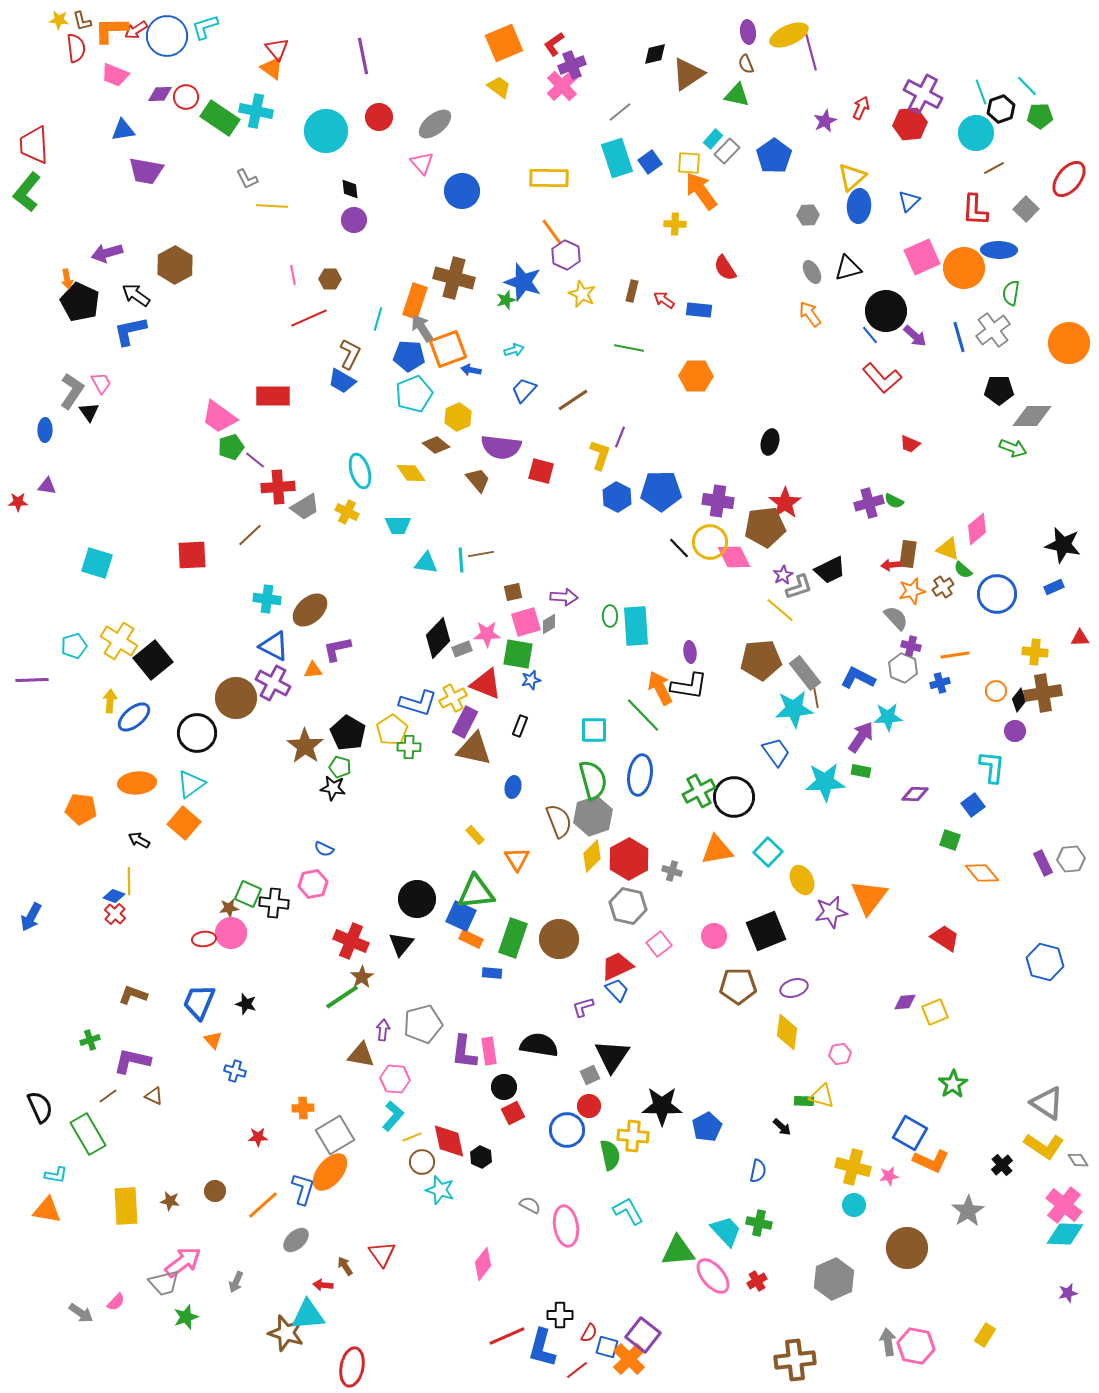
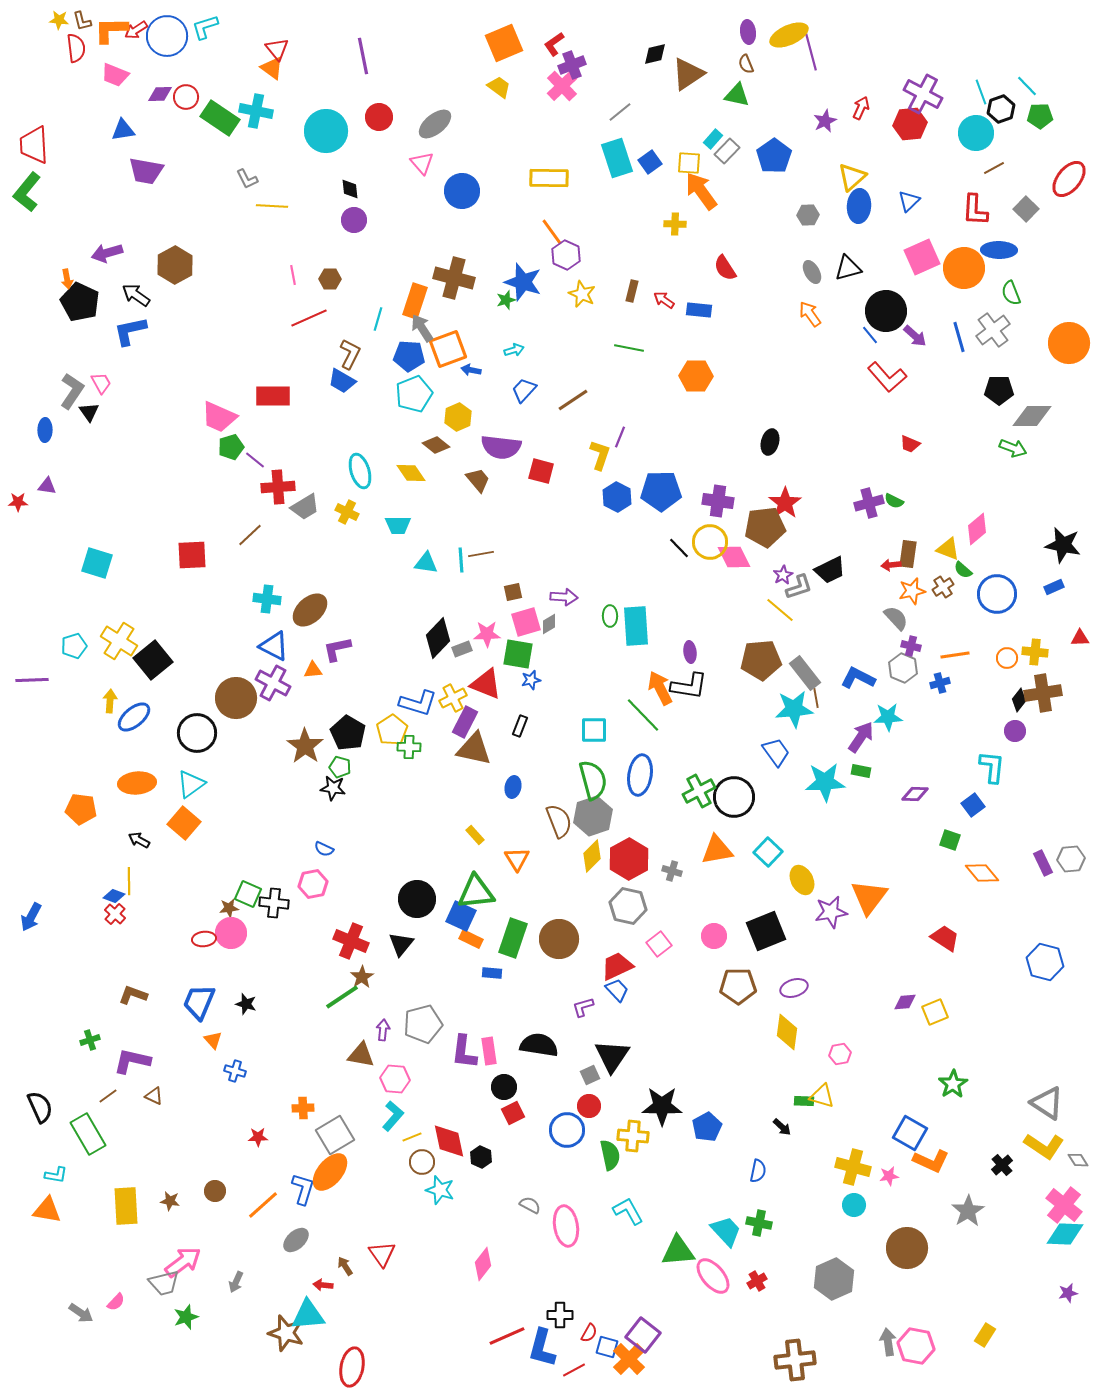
green semicircle at (1011, 293): rotated 30 degrees counterclockwise
red L-shape at (882, 378): moved 5 px right, 1 px up
pink trapezoid at (219, 417): rotated 12 degrees counterclockwise
orange circle at (996, 691): moved 11 px right, 33 px up
red line at (577, 1370): moved 3 px left; rotated 10 degrees clockwise
